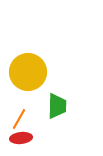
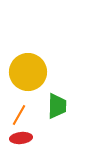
orange line: moved 4 px up
